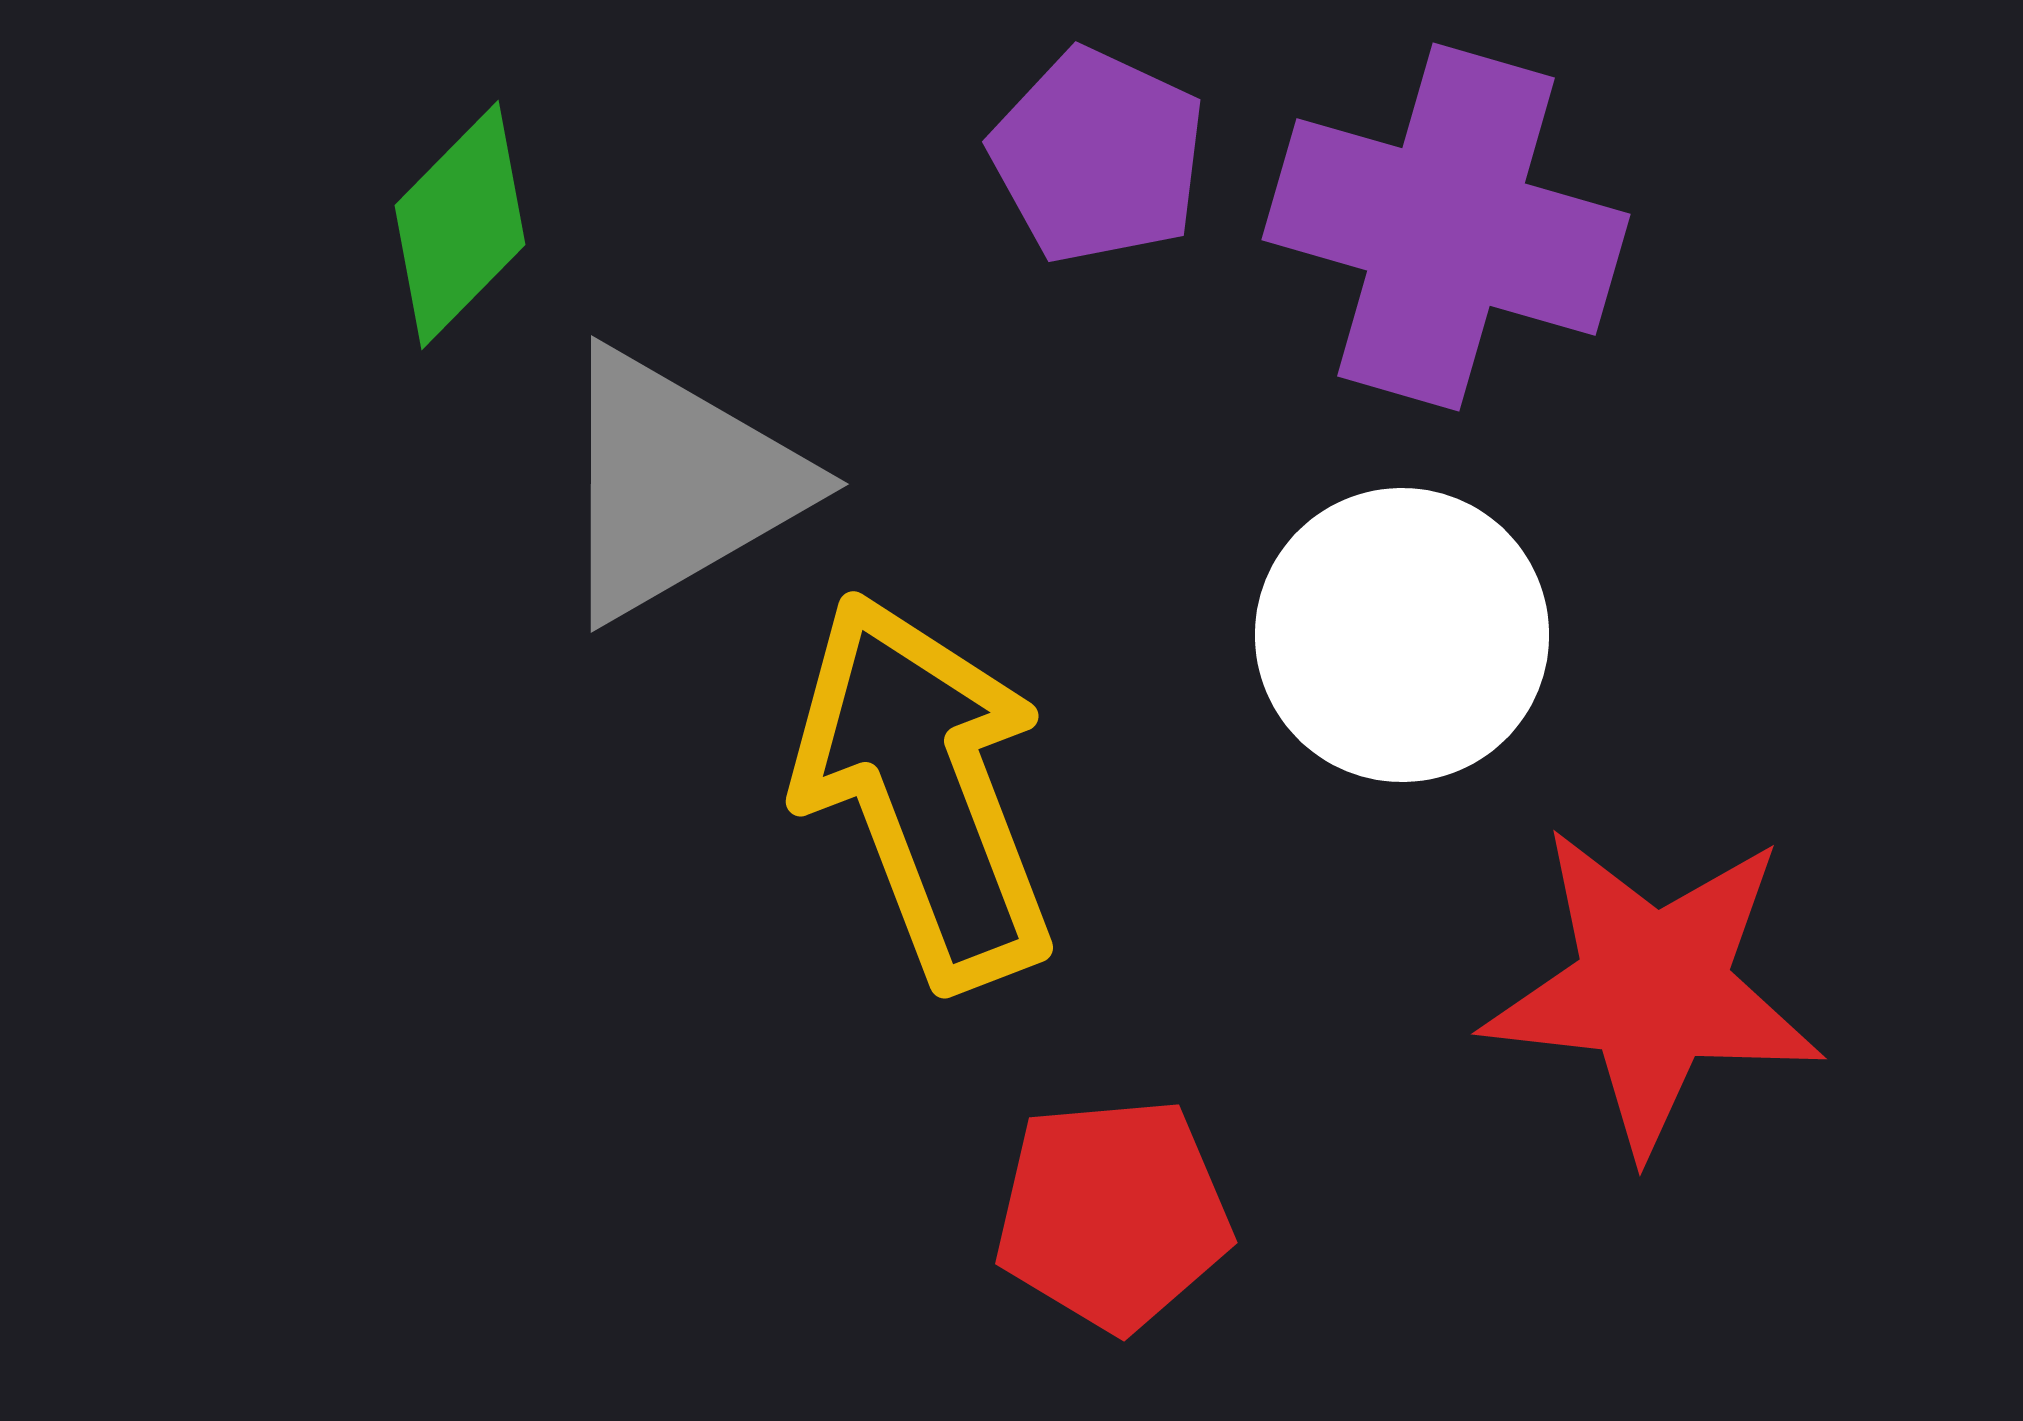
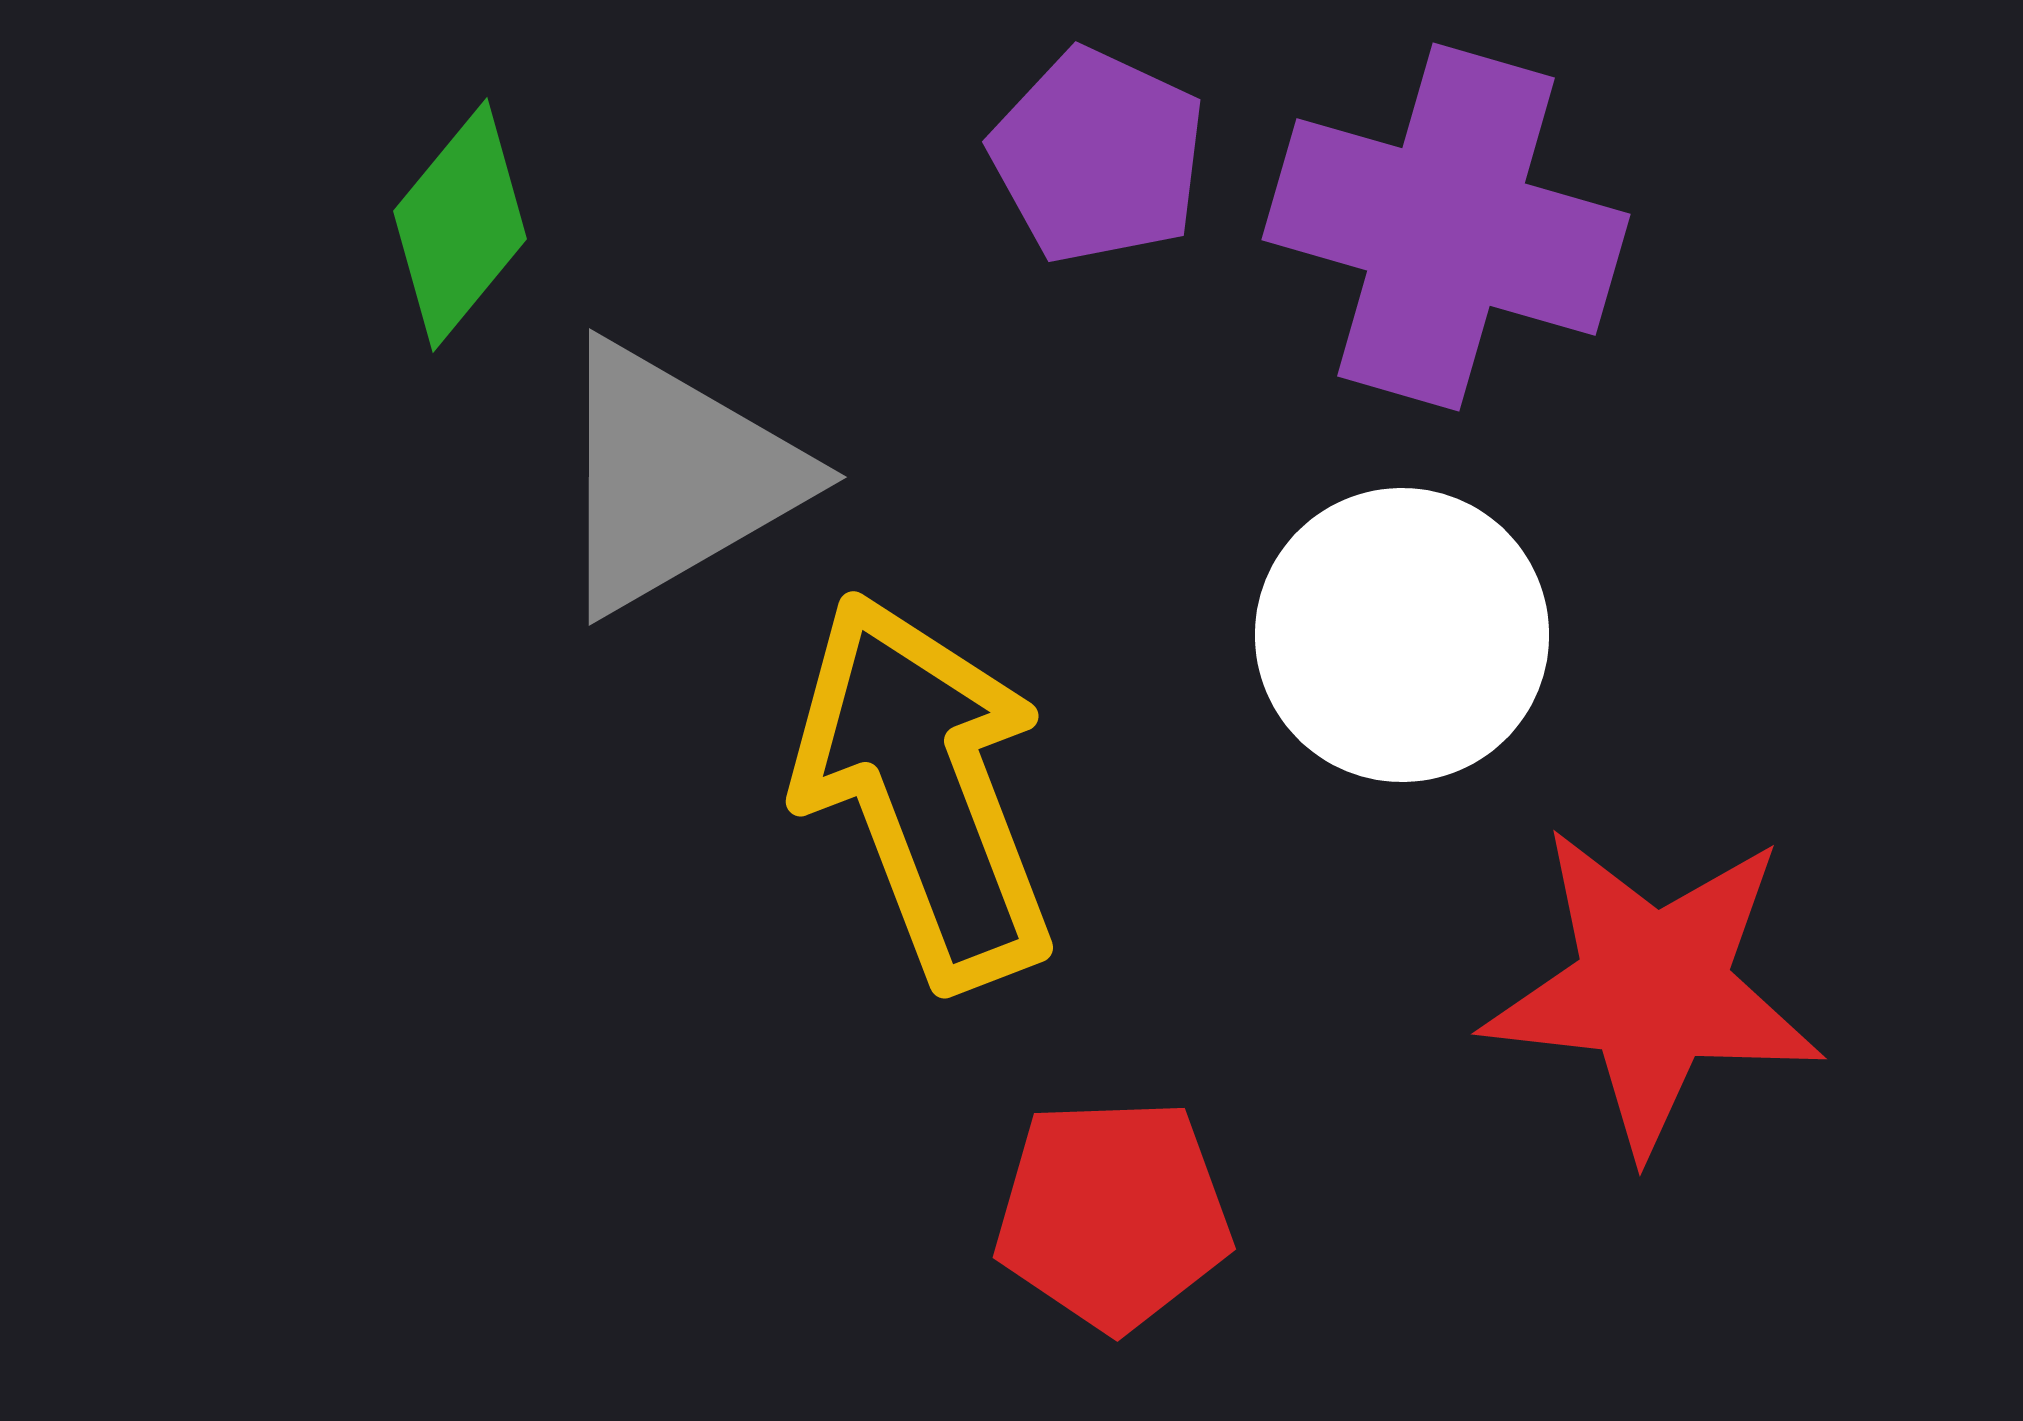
green diamond: rotated 5 degrees counterclockwise
gray triangle: moved 2 px left, 7 px up
red pentagon: rotated 3 degrees clockwise
